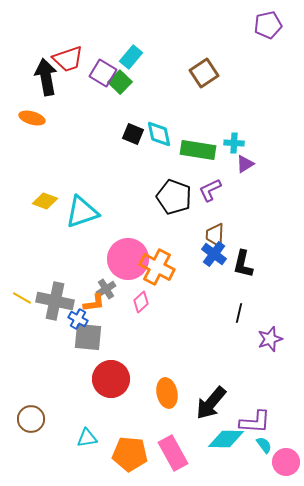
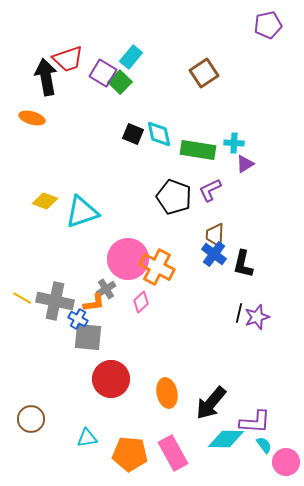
purple star at (270, 339): moved 13 px left, 22 px up
